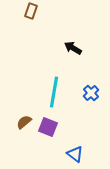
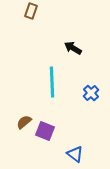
cyan line: moved 2 px left, 10 px up; rotated 12 degrees counterclockwise
purple square: moved 3 px left, 4 px down
